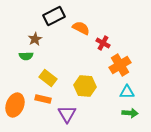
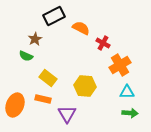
green semicircle: rotated 24 degrees clockwise
